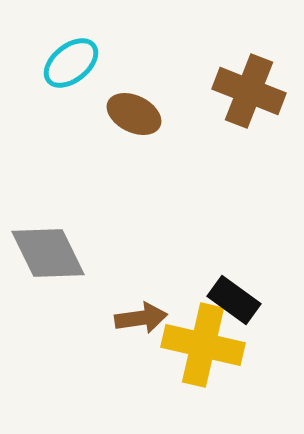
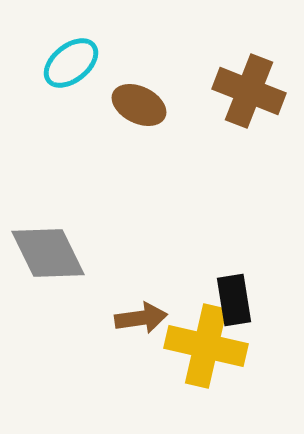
brown ellipse: moved 5 px right, 9 px up
black rectangle: rotated 45 degrees clockwise
yellow cross: moved 3 px right, 1 px down
